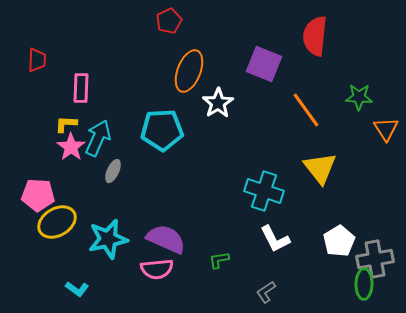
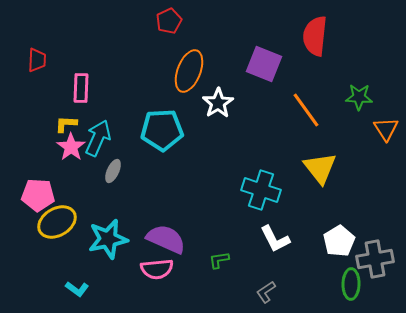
cyan cross: moved 3 px left, 1 px up
green ellipse: moved 13 px left
